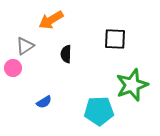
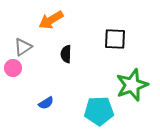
gray triangle: moved 2 px left, 1 px down
blue semicircle: moved 2 px right, 1 px down
